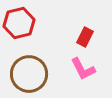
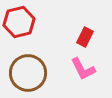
red hexagon: moved 1 px up
brown circle: moved 1 px left, 1 px up
